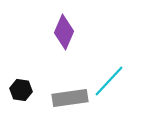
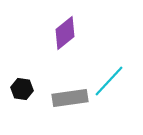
purple diamond: moved 1 px right, 1 px down; rotated 28 degrees clockwise
black hexagon: moved 1 px right, 1 px up
